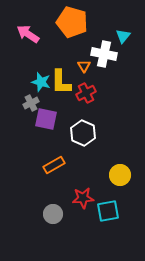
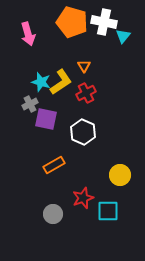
pink arrow: rotated 140 degrees counterclockwise
white cross: moved 32 px up
yellow L-shape: rotated 124 degrees counterclockwise
gray cross: moved 1 px left, 1 px down
white hexagon: moved 1 px up
red star: rotated 15 degrees counterclockwise
cyan square: rotated 10 degrees clockwise
